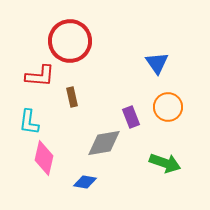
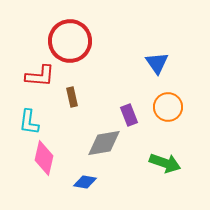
purple rectangle: moved 2 px left, 2 px up
